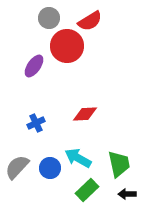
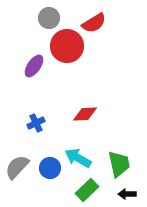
red semicircle: moved 4 px right, 2 px down
